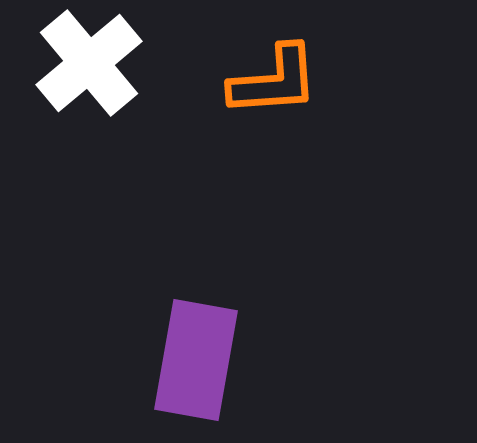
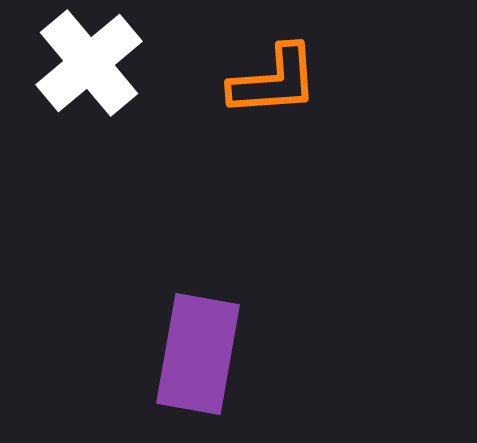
purple rectangle: moved 2 px right, 6 px up
